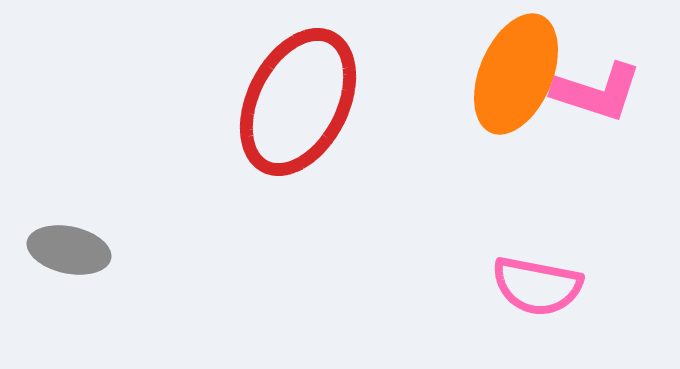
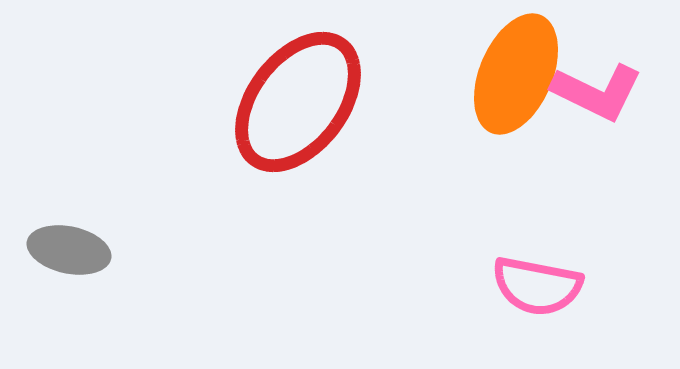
pink L-shape: rotated 8 degrees clockwise
red ellipse: rotated 10 degrees clockwise
